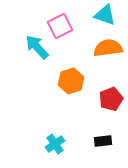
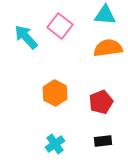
cyan triangle: rotated 15 degrees counterclockwise
pink square: rotated 25 degrees counterclockwise
cyan arrow: moved 11 px left, 10 px up
orange hexagon: moved 16 px left, 12 px down; rotated 15 degrees counterclockwise
red pentagon: moved 10 px left, 3 px down
